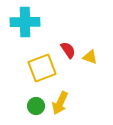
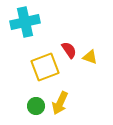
cyan cross: rotated 12 degrees counterclockwise
red semicircle: moved 1 px right
yellow square: moved 3 px right, 1 px up
